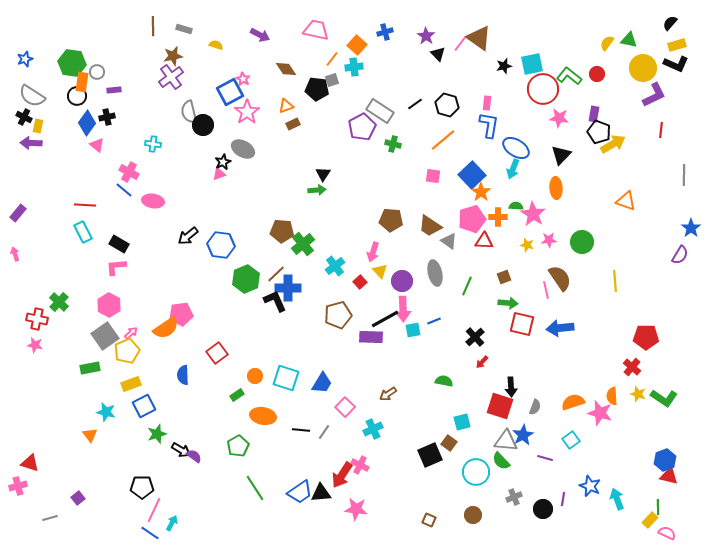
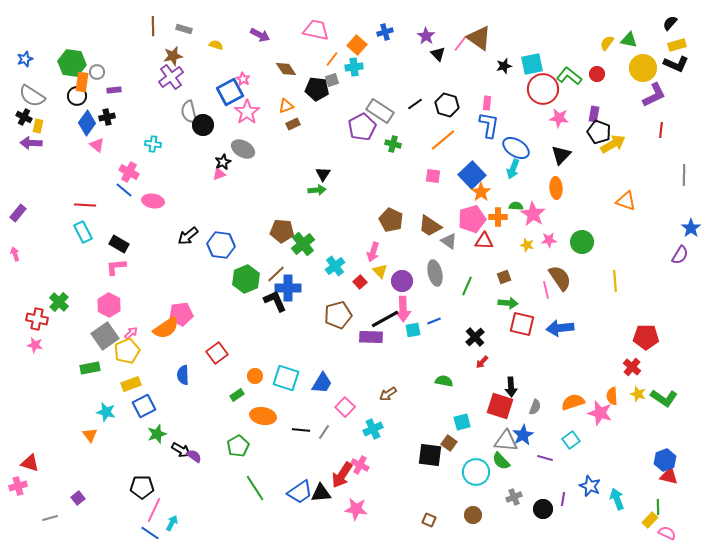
brown pentagon at (391, 220): rotated 20 degrees clockwise
black square at (430, 455): rotated 30 degrees clockwise
